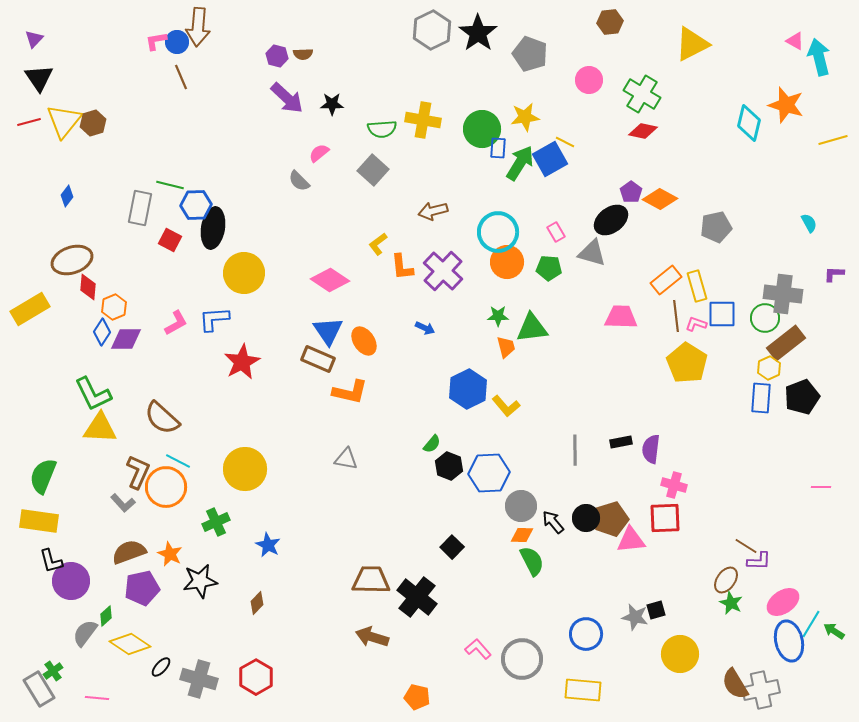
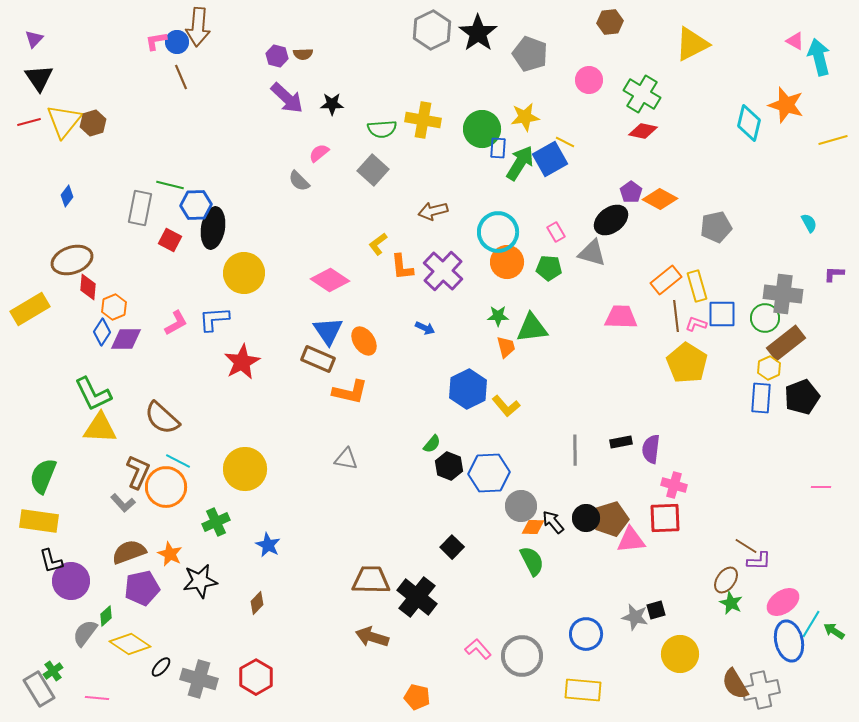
orange diamond at (522, 535): moved 11 px right, 8 px up
gray circle at (522, 659): moved 3 px up
